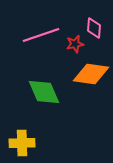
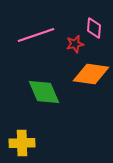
pink line: moved 5 px left
